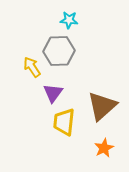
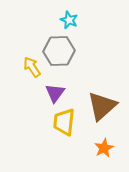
cyan star: rotated 18 degrees clockwise
purple triangle: moved 2 px right
